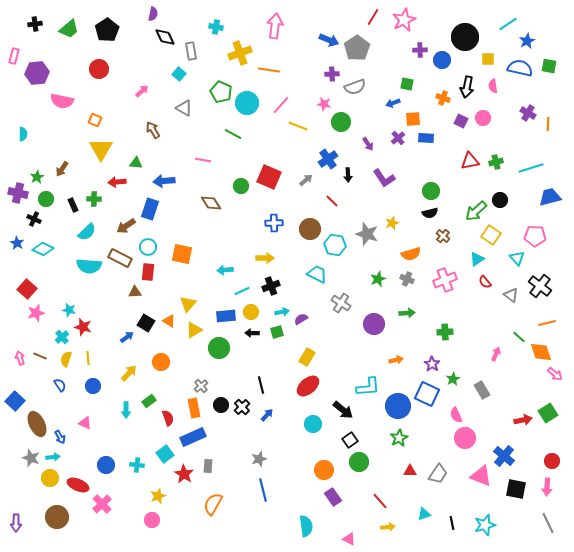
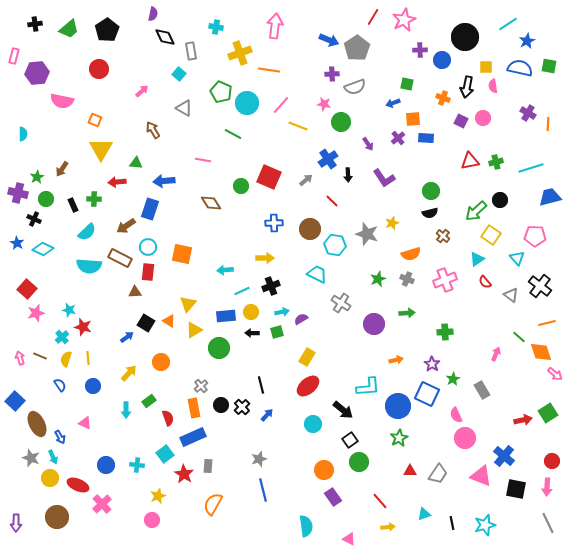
yellow square at (488, 59): moved 2 px left, 8 px down
cyan arrow at (53, 457): rotated 72 degrees clockwise
